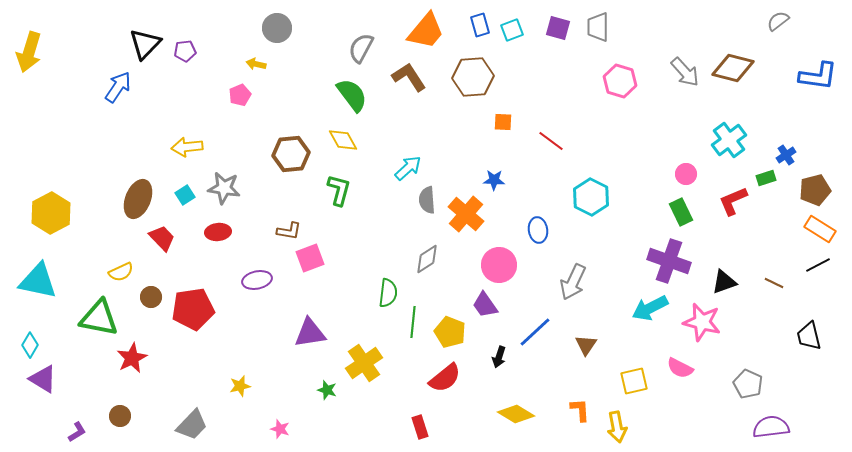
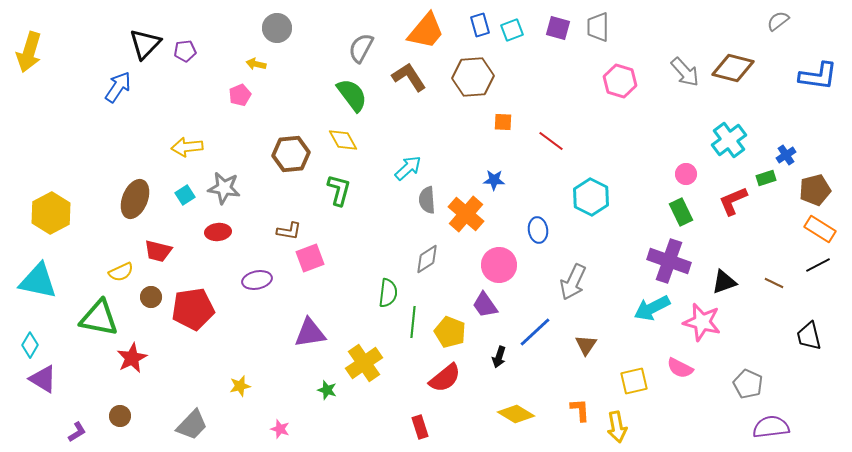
brown ellipse at (138, 199): moved 3 px left
red trapezoid at (162, 238): moved 4 px left, 13 px down; rotated 148 degrees clockwise
cyan arrow at (650, 308): moved 2 px right
